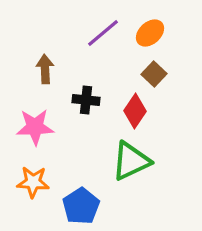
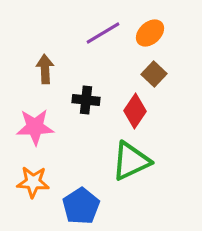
purple line: rotated 9 degrees clockwise
